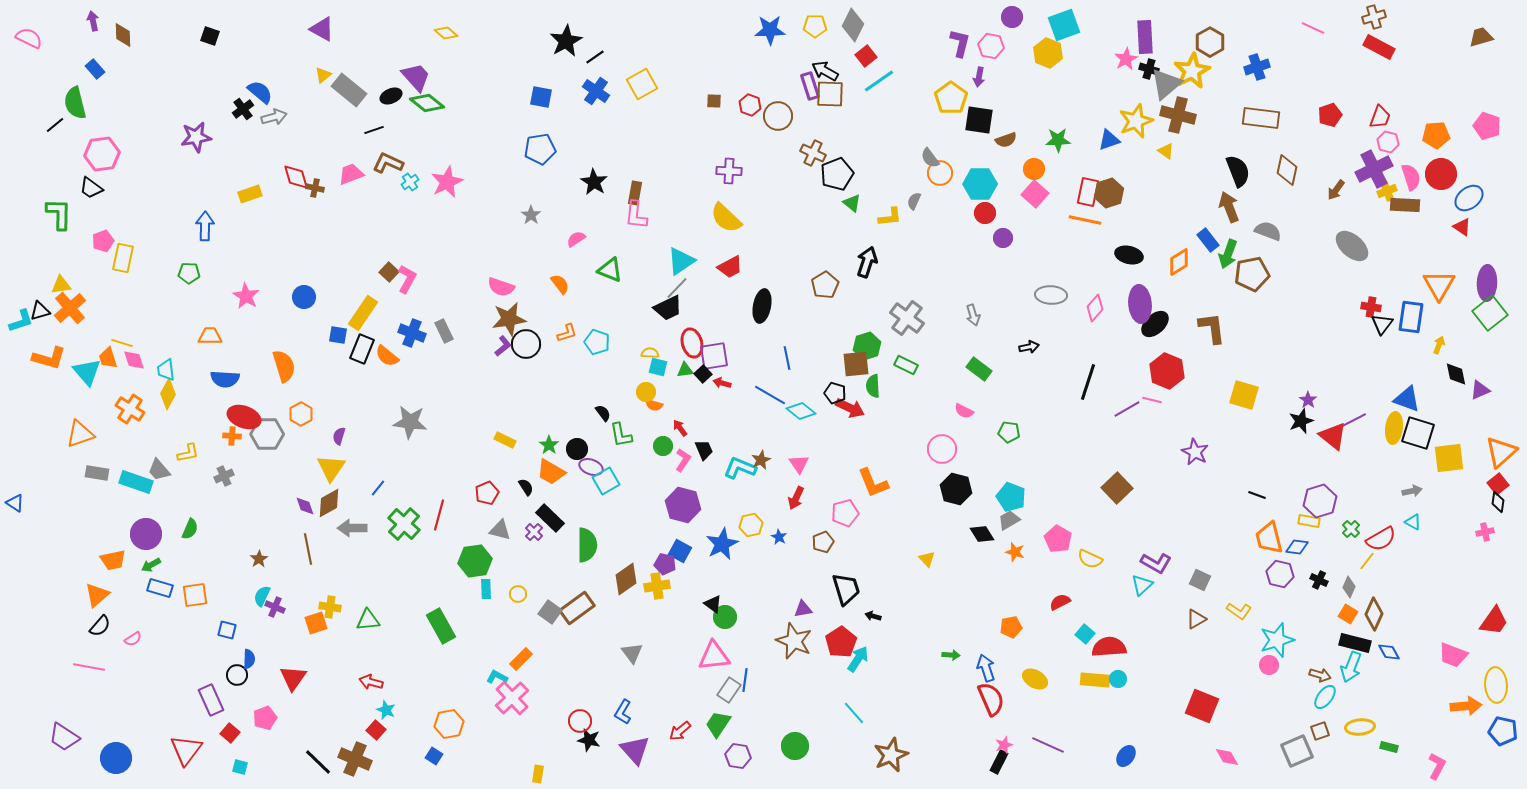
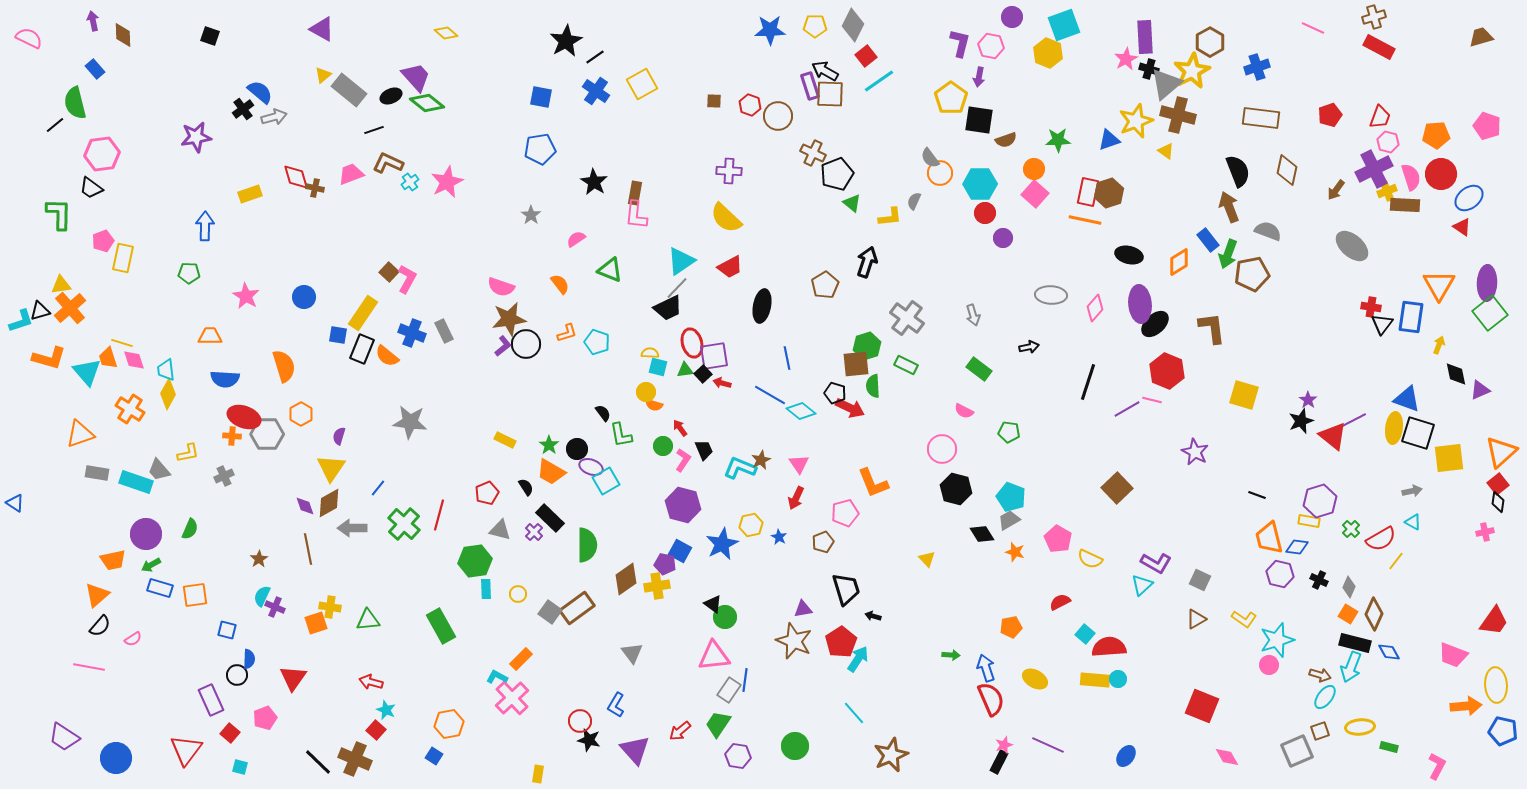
yellow line at (1367, 561): moved 29 px right
yellow L-shape at (1239, 611): moved 5 px right, 8 px down
blue L-shape at (623, 712): moved 7 px left, 7 px up
